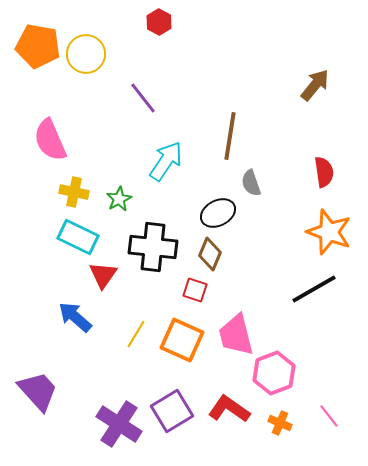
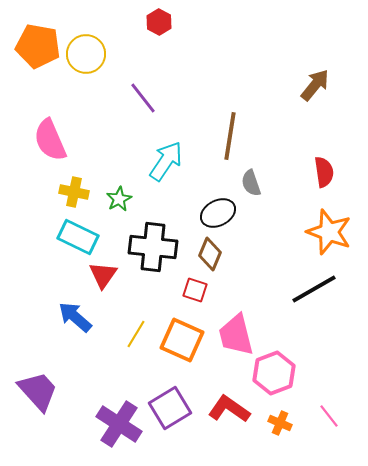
purple square: moved 2 px left, 3 px up
